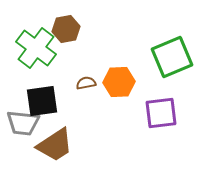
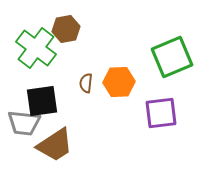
brown semicircle: rotated 72 degrees counterclockwise
gray trapezoid: moved 1 px right
